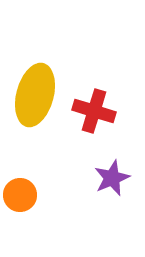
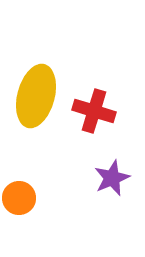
yellow ellipse: moved 1 px right, 1 px down
orange circle: moved 1 px left, 3 px down
